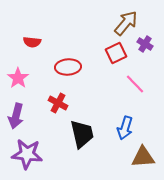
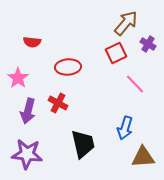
purple cross: moved 3 px right
purple arrow: moved 12 px right, 5 px up
black trapezoid: moved 1 px right, 10 px down
